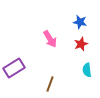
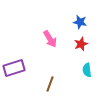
purple rectangle: rotated 15 degrees clockwise
